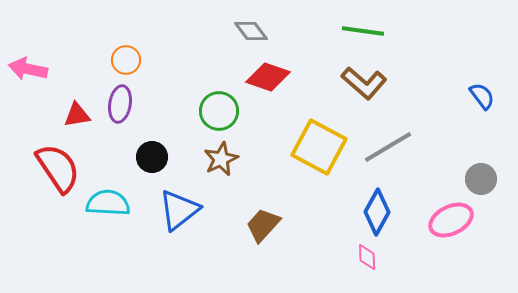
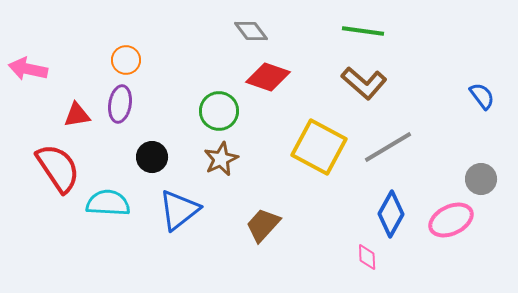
blue diamond: moved 14 px right, 2 px down
